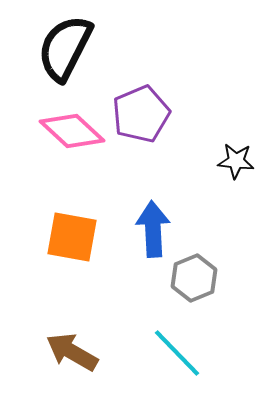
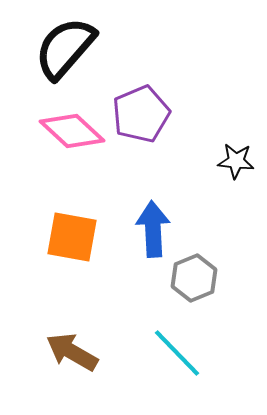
black semicircle: rotated 14 degrees clockwise
